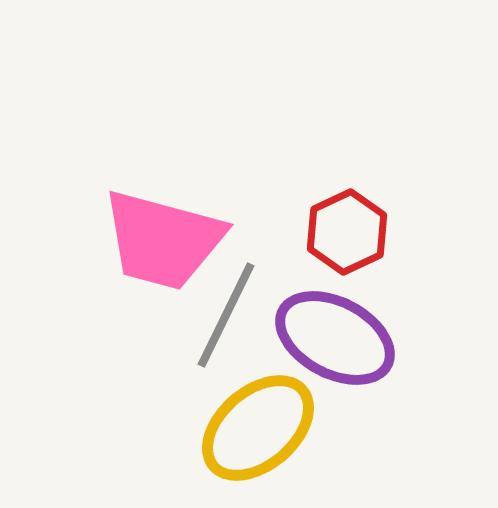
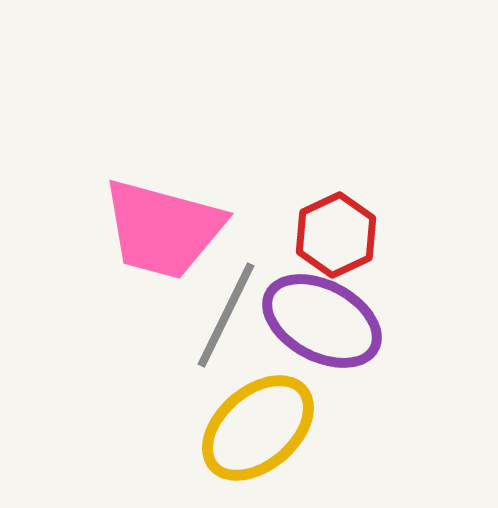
red hexagon: moved 11 px left, 3 px down
pink trapezoid: moved 11 px up
purple ellipse: moved 13 px left, 17 px up
